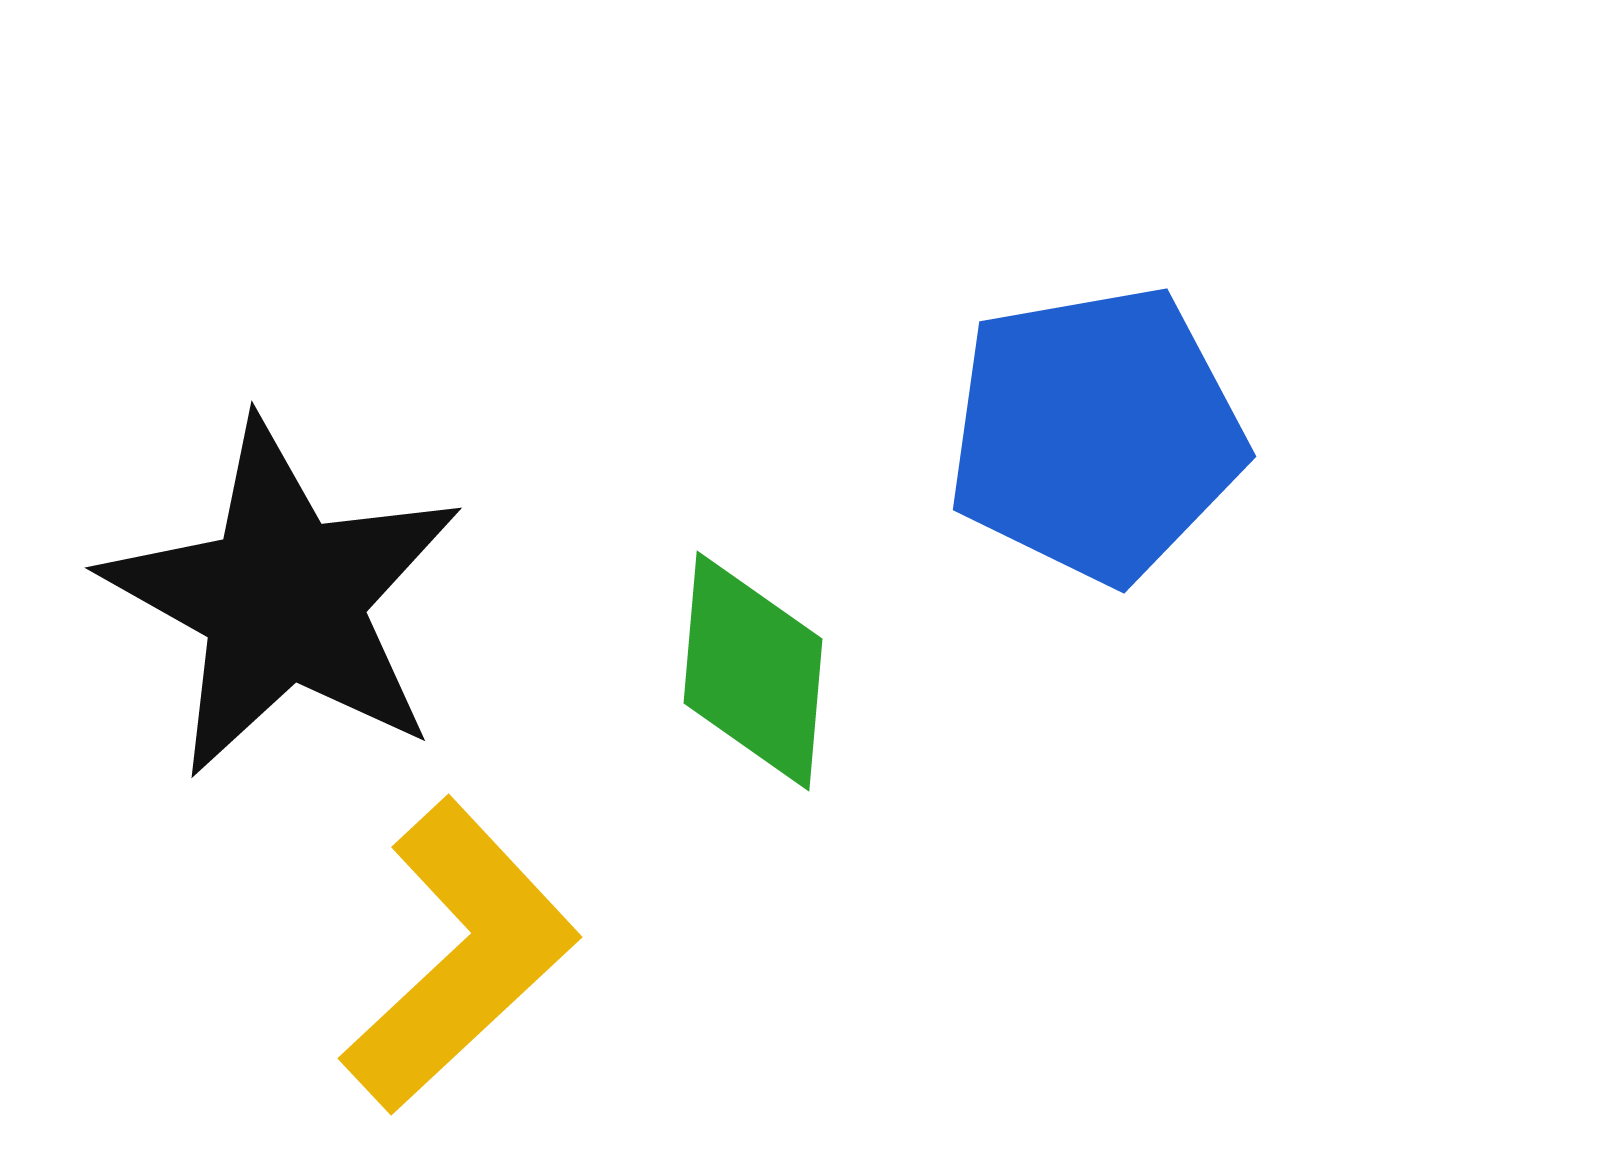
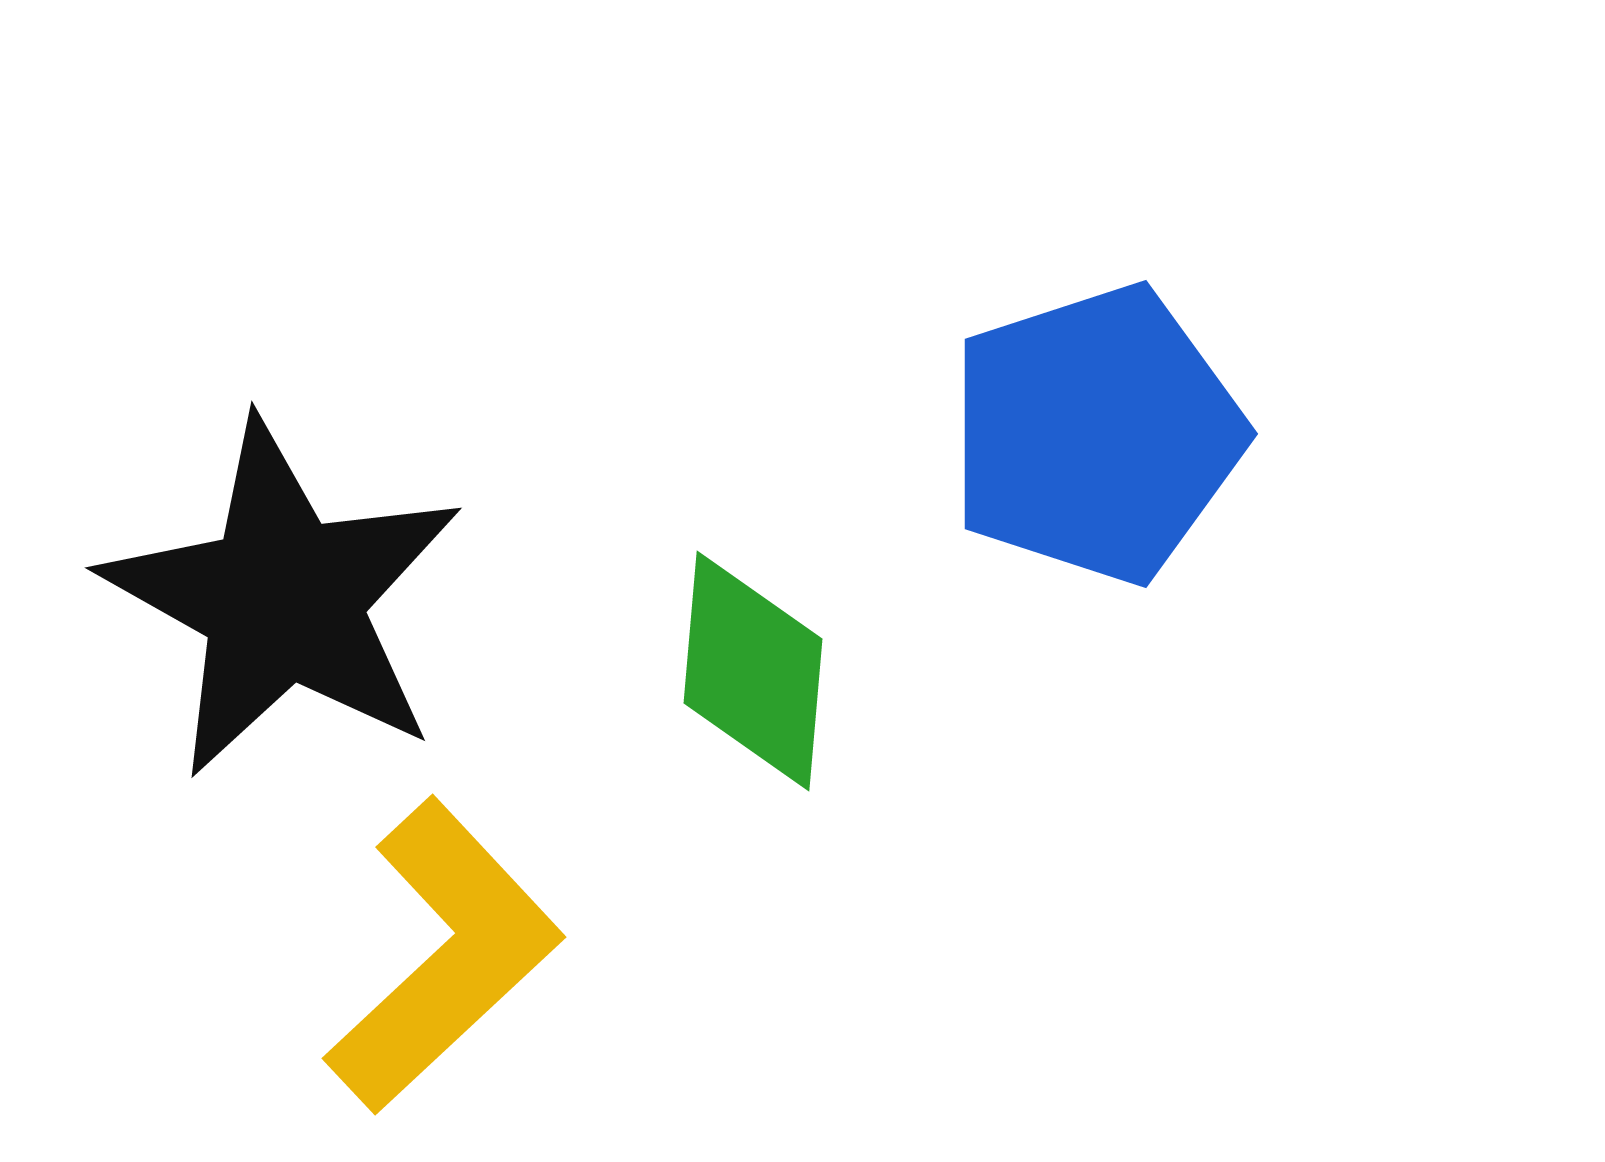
blue pentagon: rotated 8 degrees counterclockwise
yellow L-shape: moved 16 px left
